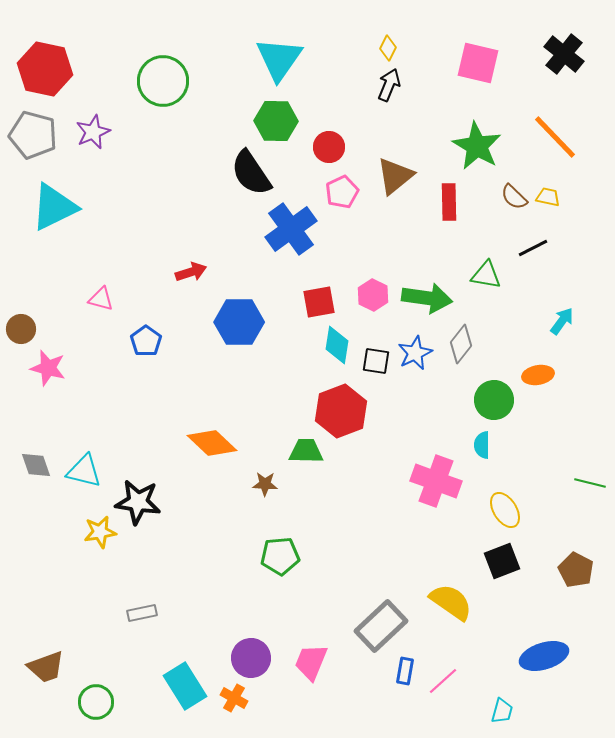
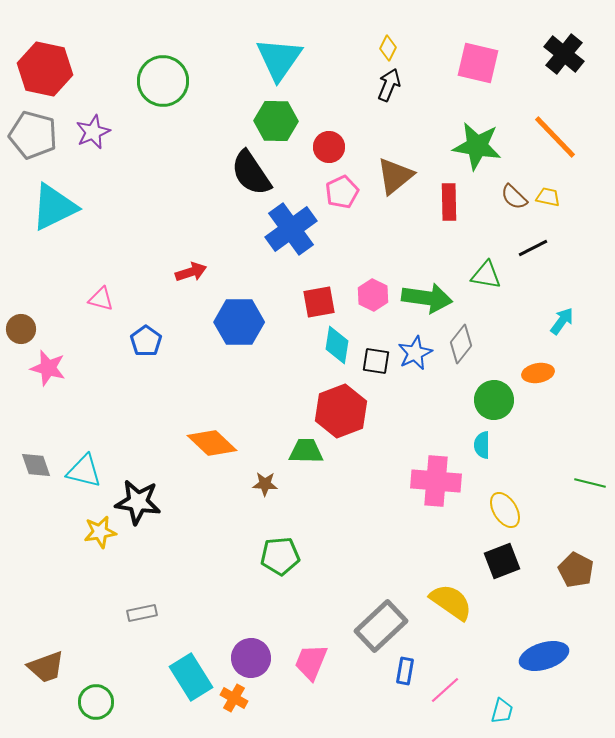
green star at (477, 146): rotated 21 degrees counterclockwise
orange ellipse at (538, 375): moved 2 px up
pink cross at (436, 481): rotated 15 degrees counterclockwise
pink line at (443, 681): moved 2 px right, 9 px down
cyan rectangle at (185, 686): moved 6 px right, 9 px up
